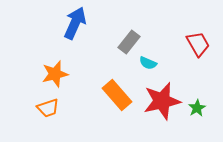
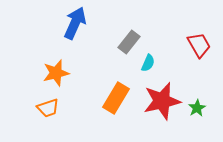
red trapezoid: moved 1 px right, 1 px down
cyan semicircle: rotated 90 degrees counterclockwise
orange star: moved 1 px right, 1 px up
orange rectangle: moved 1 px left, 3 px down; rotated 72 degrees clockwise
